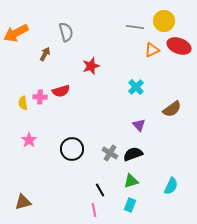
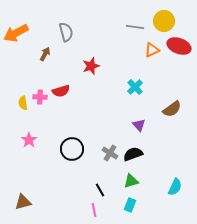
cyan cross: moved 1 px left
cyan semicircle: moved 4 px right, 1 px down
